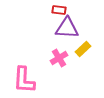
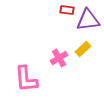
red rectangle: moved 8 px right
purple triangle: moved 21 px right, 8 px up; rotated 10 degrees counterclockwise
pink L-shape: moved 2 px right, 1 px up; rotated 8 degrees counterclockwise
